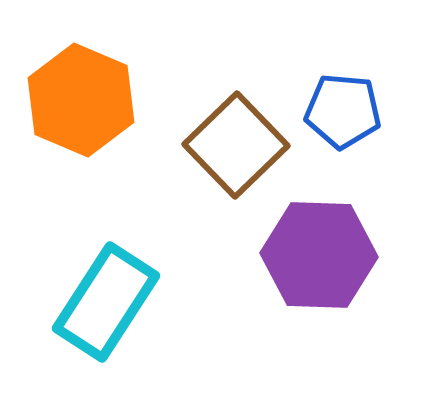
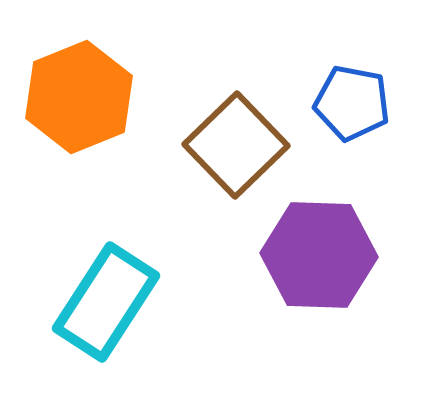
orange hexagon: moved 2 px left, 3 px up; rotated 15 degrees clockwise
blue pentagon: moved 9 px right, 8 px up; rotated 6 degrees clockwise
